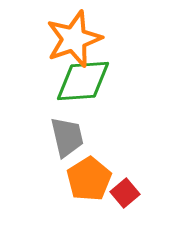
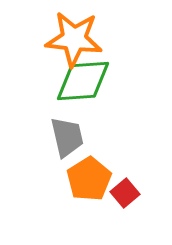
orange star: rotated 26 degrees clockwise
